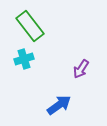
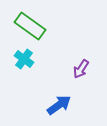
green rectangle: rotated 16 degrees counterclockwise
cyan cross: rotated 36 degrees counterclockwise
